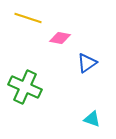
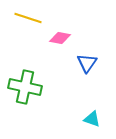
blue triangle: rotated 20 degrees counterclockwise
green cross: rotated 12 degrees counterclockwise
